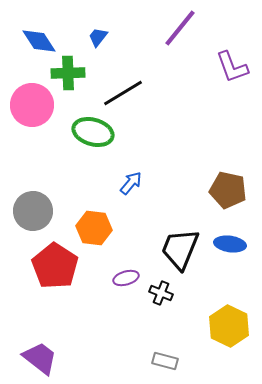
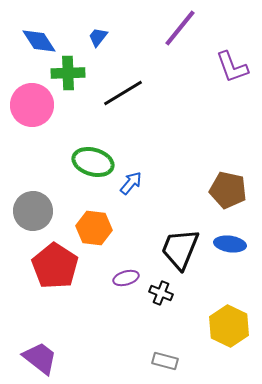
green ellipse: moved 30 px down
